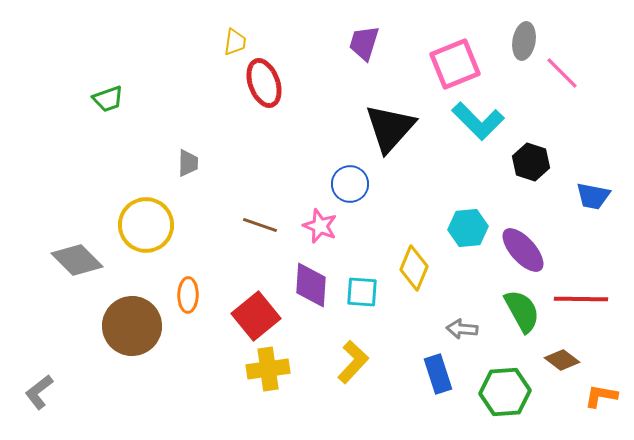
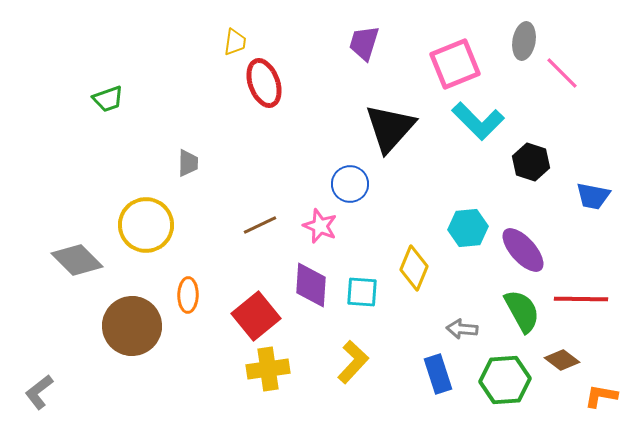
brown line: rotated 44 degrees counterclockwise
green hexagon: moved 12 px up
